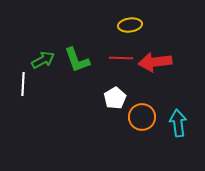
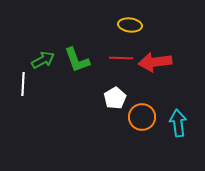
yellow ellipse: rotated 15 degrees clockwise
